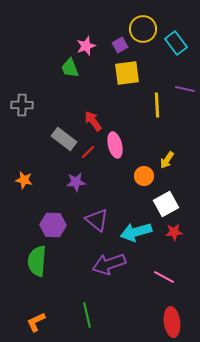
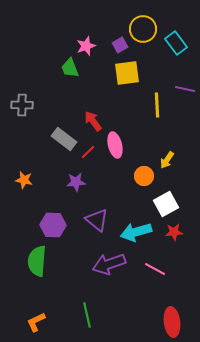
pink line: moved 9 px left, 8 px up
